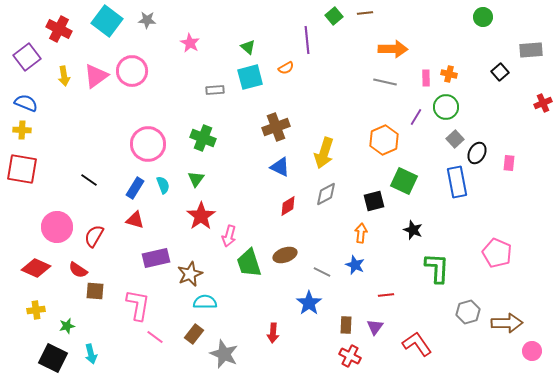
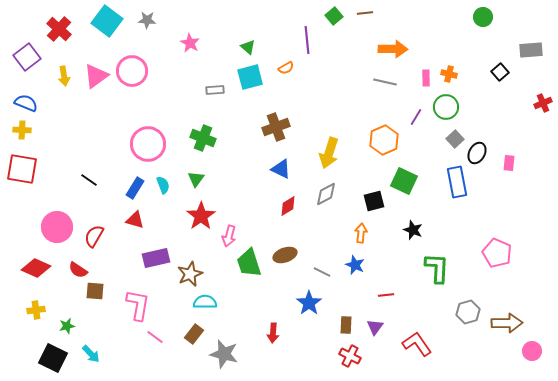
red cross at (59, 29): rotated 15 degrees clockwise
yellow arrow at (324, 153): moved 5 px right
blue triangle at (280, 167): moved 1 px right, 2 px down
cyan arrow at (91, 354): rotated 30 degrees counterclockwise
gray star at (224, 354): rotated 8 degrees counterclockwise
